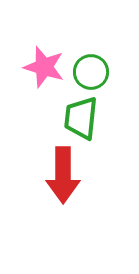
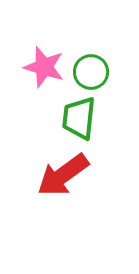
green trapezoid: moved 2 px left
red arrow: rotated 54 degrees clockwise
